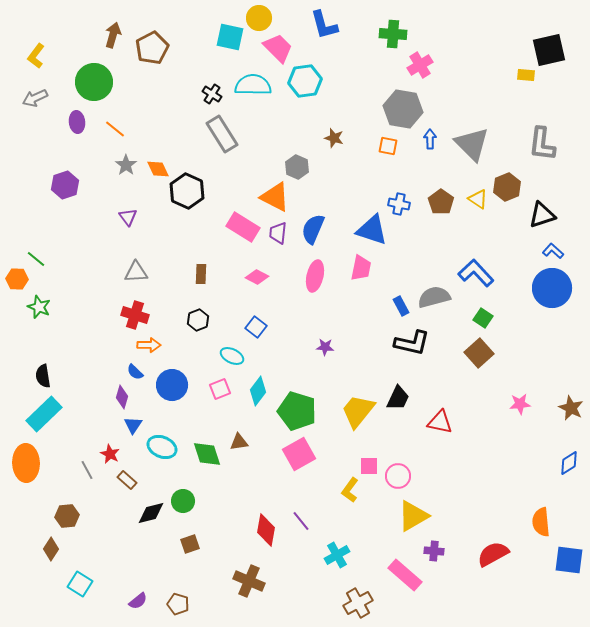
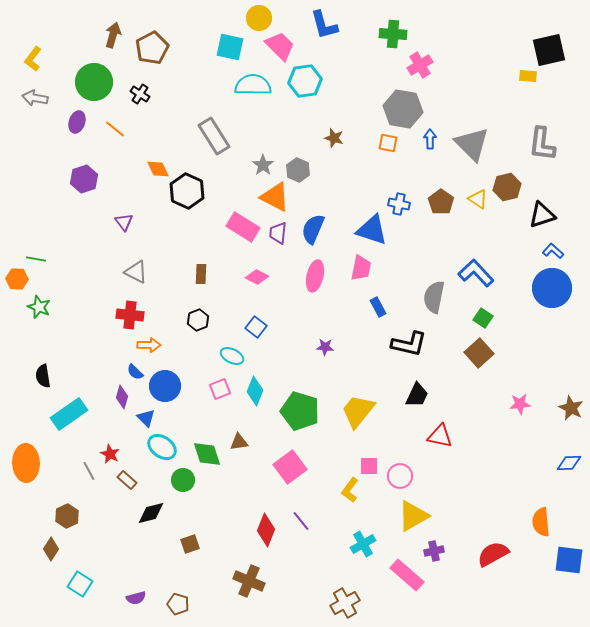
cyan square at (230, 37): moved 10 px down
pink trapezoid at (278, 48): moved 2 px right, 2 px up
yellow L-shape at (36, 56): moved 3 px left, 3 px down
yellow rectangle at (526, 75): moved 2 px right, 1 px down
black cross at (212, 94): moved 72 px left
gray arrow at (35, 98): rotated 35 degrees clockwise
purple ellipse at (77, 122): rotated 25 degrees clockwise
gray rectangle at (222, 134): moved 8 px left, 2 px down
orange square at (388, 146): moved 3 px up
gray star at (126, 165): moved 137 px right
gray hexagon at (297, 167): moved 1 px right, 3 px down
purple hexagon at (65, 185): moved 19 px right, 6 px up
brown hexagon at (507, 187): rotated 8 degrees clockwise
purple triangle at (128, 217): moved 4 px left, 5 px down
green line at (36, 259): rotated 30 degrees counterclockwise
gray triangle at (136, 272): rotated 30 degrees clockwise
gray semicircle at (434, 297): rotated 64 degrees counterclockwise
blue rectangle at (401, 306): moved 23 px left, 1 px down
red cross at (135, 315): moved 5 px left; rotated 12 degrees counterclockwise
black L-shape at (412, 343): moved 3 px left, 1 px down
blue circle at (172, 385): moved 7 px left, 1 px down
cyan diamond at (258, 391): moved 3 px left; rotated 16 degrees counterclockwise
black trapezoid at (398, 398): moved 19 px right, 3 px up
green pentagon at (297, 411): moved 3 px right
cyan rectangle at (44, 414): moved 25 px right; rotated 9 degrees clockwise
red triangle at (440, 422): moved 14 px down
blue triangle at (133, 425): moved 13 px right, 7 px up; rotated 18 degrees counterclockwise
cyan ellipse at (162, 447): rotated 12 degrees clockwise
pink square at (299, 454): moved 9 px left, 13 px down; rotated 8 degrees counterclockwise
blue diamond at (569, 463): rotated 30 degrees clockwise
gray line at (87, 470): moved 2 px right, 1 px down
pink circle at (398, 476): moved 2 px right
green circle at (183, 501): moved 21 px up
brown hexagon at (67, 516): rotated 20 degrees counterclockwise
red diamond at (266, 530): rotated 12 degrees clockwise
purple cross at (434, 551): rotated 18 degrees counterclockwise
cyan cross at (337, 555): moved 26 px right, 11 px up
pink rectangle at (405, 575): moved 2 px right
purple semicircle at (138, 601): moved 2 px left, 3 px up; rotated 24 degrees clockwise
brown cross at (358, 603): moved 13 px left
